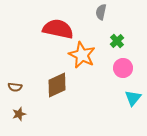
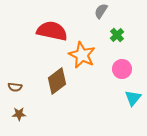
gray semicircle: moved 1 px up; rotated 21 degrees clockwise
red semicircle: moved 6 px left, 2 px down
green cross: moved 6 px up
pink circle: moved 1 px left, 1 px down
brown diamond: moved 4 px up; rotated 12 degrees counterclockwise
brown star: rotated 16 degrees clockwise
